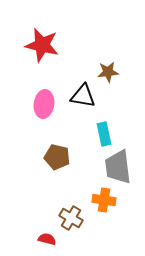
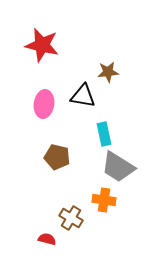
gray trapezoid: rotated 51 degrees counterclockwise
